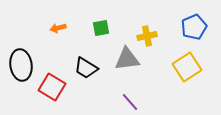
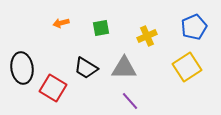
orange arrow: moved 3 px right, 5 px up
yellow cross: rotated 12 degrees counterclockwise
gray triangle: moved 3 px left, 9 px down; rotated 8 degrees clockwise
black ellipse: moved 1 px right, 3 px down
red square: moved 1 px right, 1 px down
purple line: moved 1 px up
